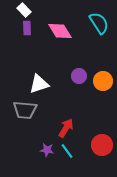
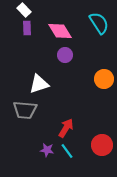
purple circle: moved 14 px left, 21 px up
orange circle: moved 1 px right, 2 px up
